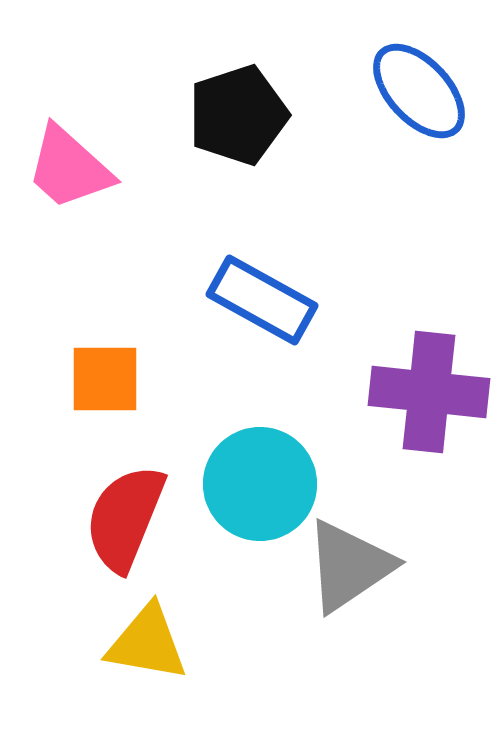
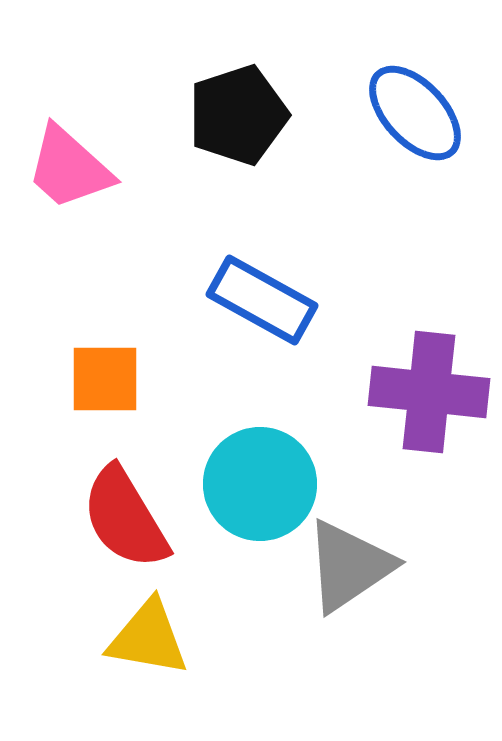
blue ellipse: moved 4 px left, 22 px down
red semicircle: rotated 53 degrees counterclockwise
yellow triangle: moved 1 px right, 5 px up
